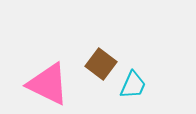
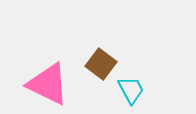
cyan trapezoid: moved 2 px left, 5 px down; rotated 52 degrees counterclockwise
